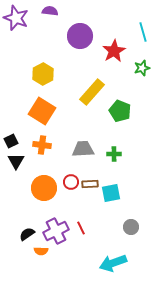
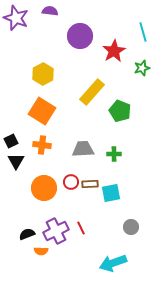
black semicircle: rotated 14 degrees clockwise
